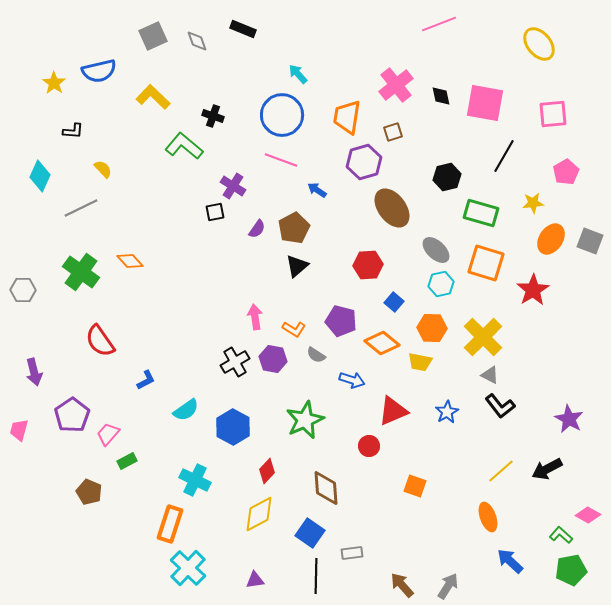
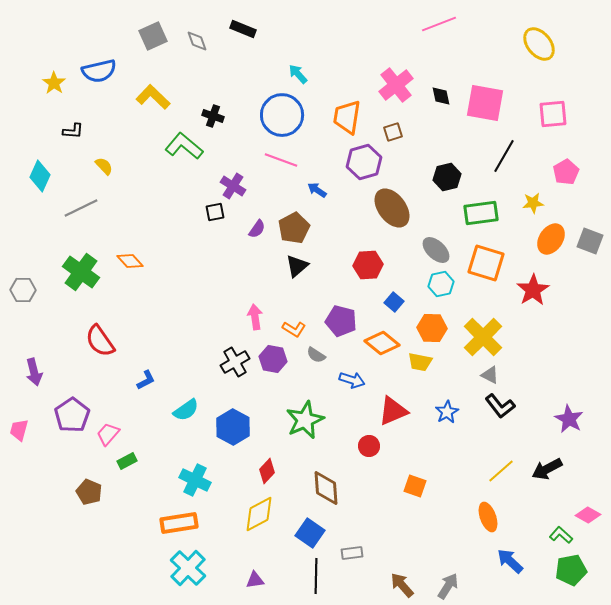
yellow semicircle at (103, 169): moved 1 px right, 3 px up
green rectangle at (481, 213): rotated 24 degrees counterclockwise
orange rectangle at (170, 524): moved 9 px right, 1 px up; rotated 63 degrees clockwise
